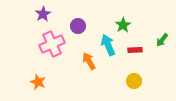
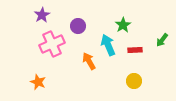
purple star: moved 1 px left, 1 px down
